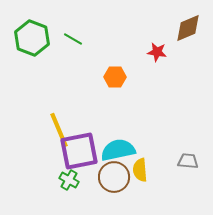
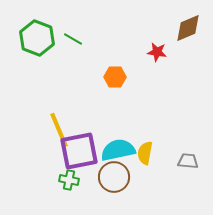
green hexagon: moved 5 px right
yellow semicircle: moved 5 px right, 17 px up; rotated 15 degrees clockwise
green cross: rotated 18 degrees counterclockwise
